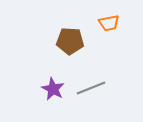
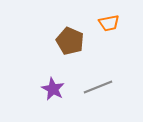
brown pentagon: rotated 20 degrees clockwise
gray line: moved 7 px right, 1 px up
